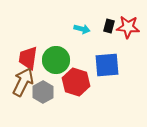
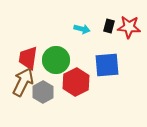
red star: moved 1 px right
red hexagon: rotated 16 degrees clockwise
